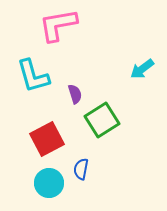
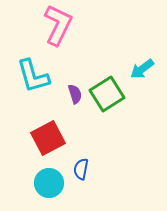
pink L-shape: rotated 126 degrees clockwise
green square: moved 5 px right, 26 px up
red square: moved 1 px right, 1 px up
